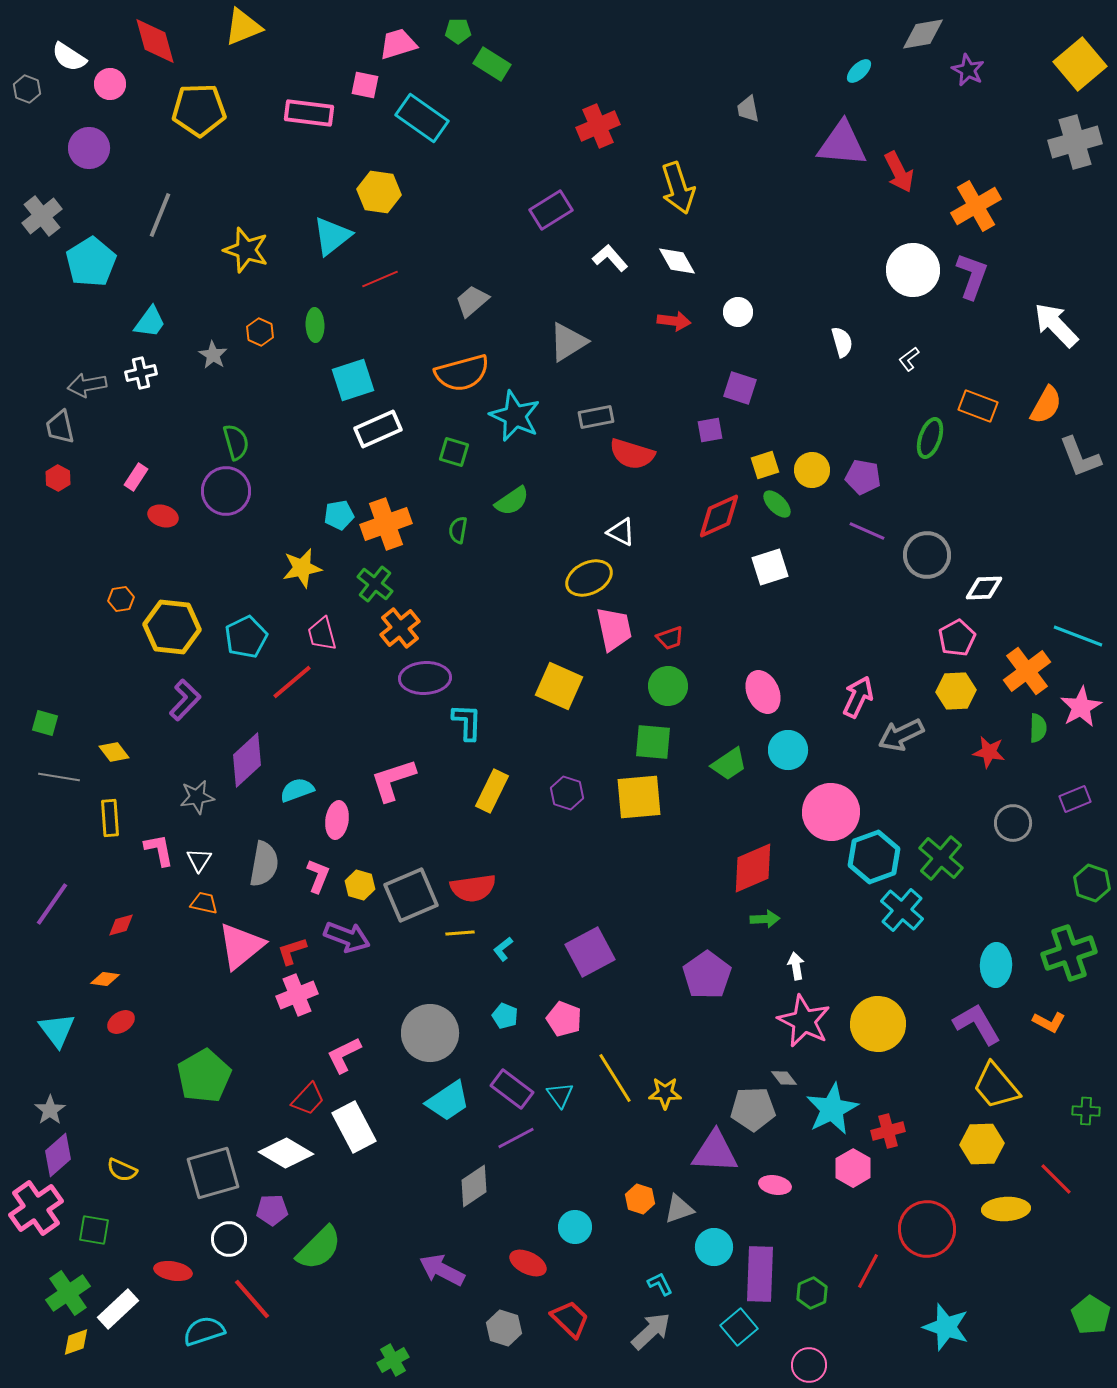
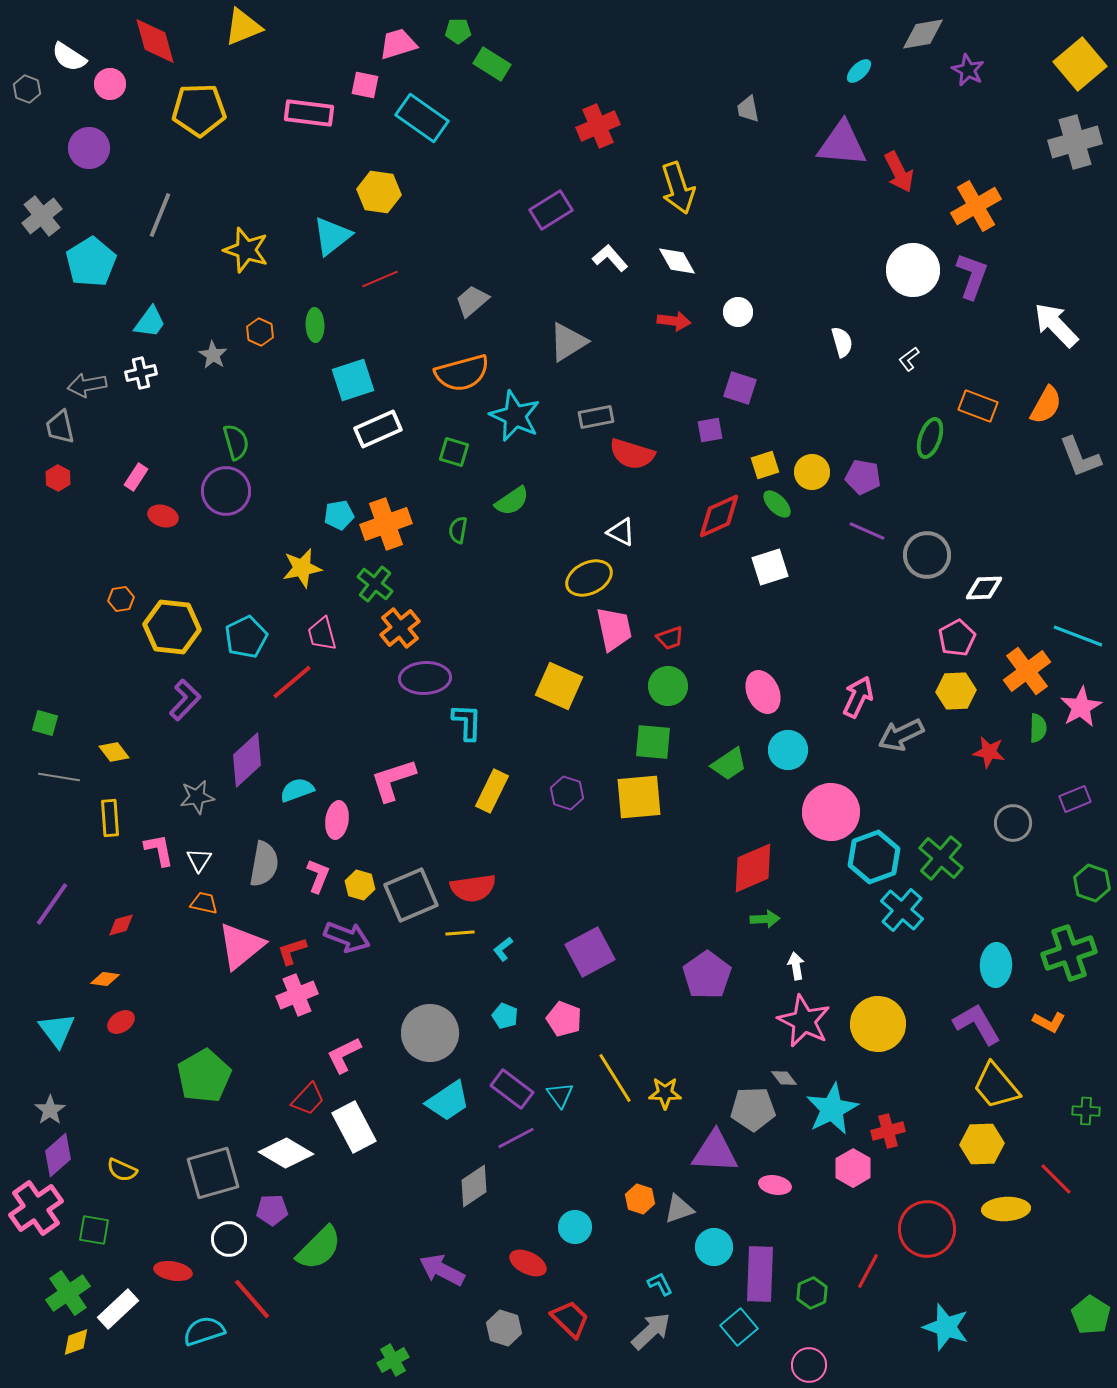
yellow circle at (812, 470): moved 2 px down
